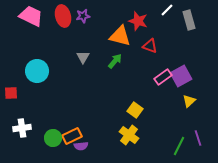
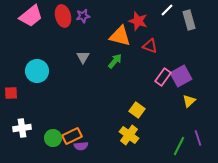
pink trapezoid: rotated 115 degrees clockwise
pink rectangle: rotated 18 degrees counterclockwise
yellow square: moved 2 px right
